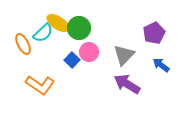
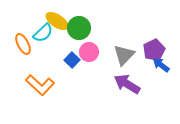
yellow ellipse: moved 1 px left, 2 px up
purple pentagon: moved 17 px down
orange L-shape: rotated 8 degrees clockwise
